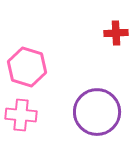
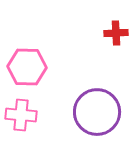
pink hexagon: rotated 15 degrees counterclockwise
